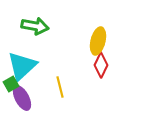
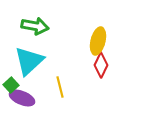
cyan triangle: moved 7 px right, 5 px up
green square: moved 1 px down; rotated 14 degrees counterclockwise
purple ellipse: rotated 40 degrees counterclockwise
